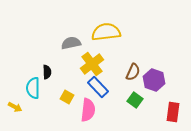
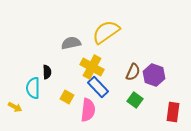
yellow semicircle: rotated 28 degrees counterclockwise
yellow cross: moved 3 px down; rotated 25 degrees counterclockwise
purple hexagon: moved 5 px up
